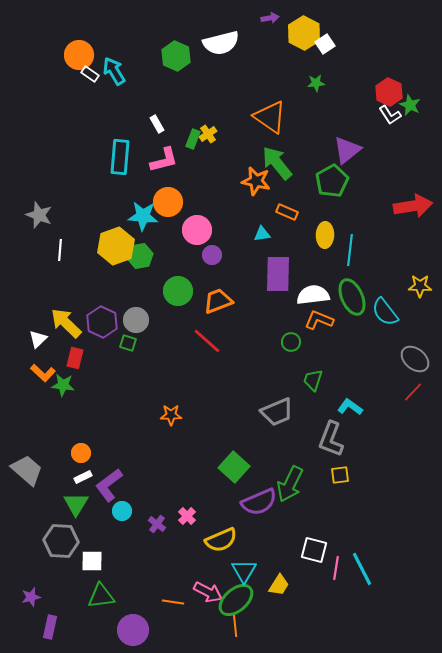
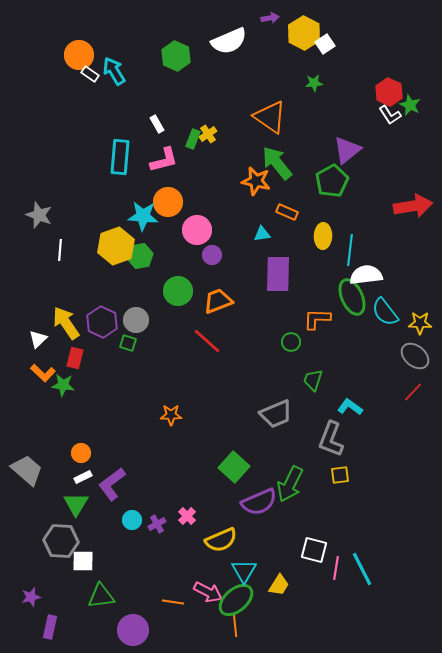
white semicircle at (221, 43): moved 8 px right, 2 px up; rotated 9 degrees counterclockwise
green star at (316, 83): moved 2 px left
yellow ellipse at (325, 235): moved 2 px left, 1 px down
yellow star at (420, 286): moved 37 px down
white semicircle at (313, 295): moved 53 px right, 20 px up
orange L-shape at (319, 320): moved 2 px left, 1 px up; rotated 20 degrees counterclockwise
yellow arrow at (66, 323): rotated 12 degrees clockwise
gray ellipse at (415, 359): moved 3 px up
gray trapezoid at (277, 412): moved 1 px left, 2 px down
purple L-shape at (109, 485): moved 3 px right, 1 px up
cyan circle at (122, 511): moved 10 px right, 9 px down
purple cross at (157, 524): rotated 24 degrees clockwise
white square at (92, 561): moved 9 px left
